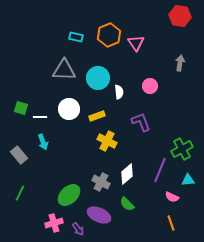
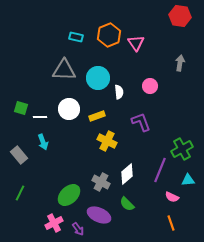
pink cross: rotated 12 degrees counterclockwise
